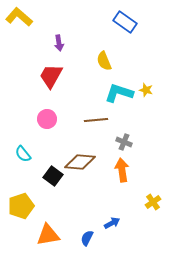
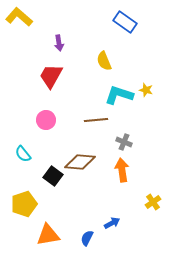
cyan L-shape: moved 2 px down
pink circle: moved 1 px left, 1 px down
yellow pentagon: moved 3 px right, 2 px up
